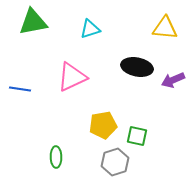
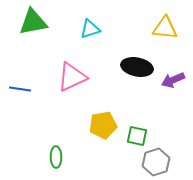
gray hexagon: moved 41 px right
